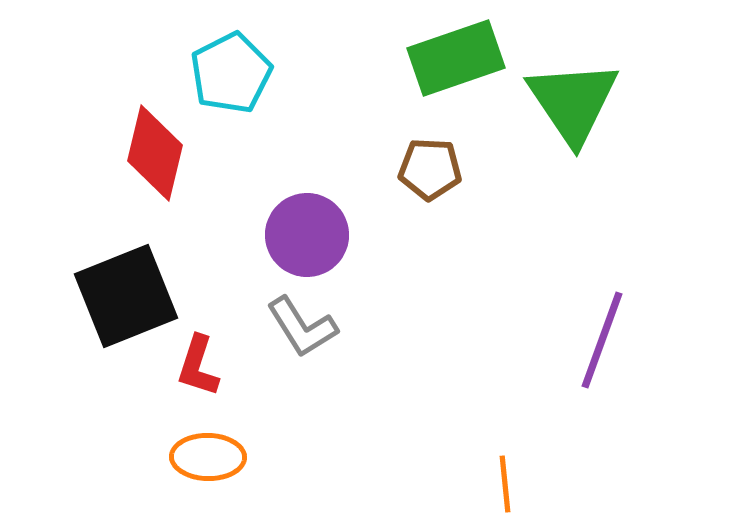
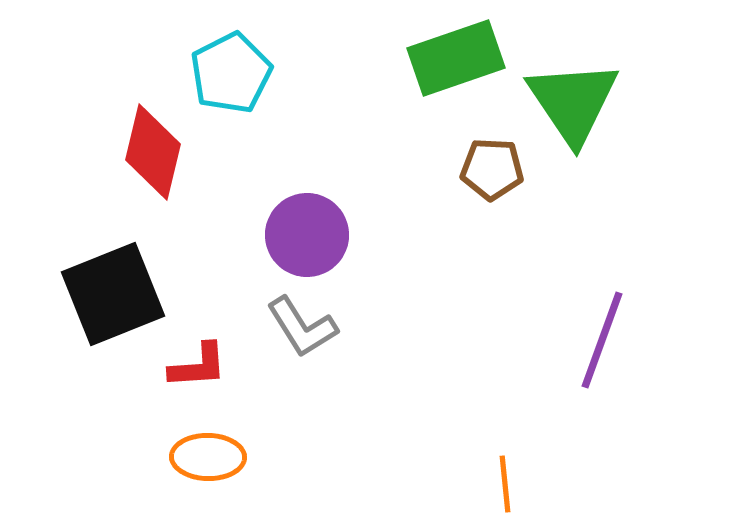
red diamond: moved 2 px left, 1 px up
brown pentagon: moved 62 px right
black square: moved 13 px left, 2 px up
red L-shape: rotated 112 degrees counterclockwise
